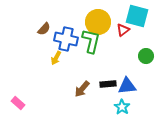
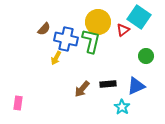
cyan square: moved 2 px right, 1 px down; rotated 20 degrees clockwise
blue triangle: moved 9 px right; rotated 18 degrees counterclockwise
pink rectangle: rotated 56 degrees clockwise
